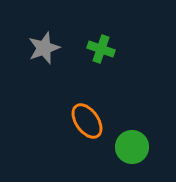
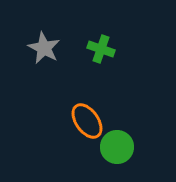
gray star: rotated 24 degrees counterclockwise
green circle: moved 15 px left
